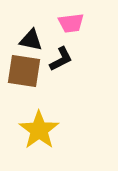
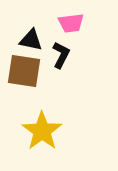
black L-shape: moved 4 px up; rotated 36 degrees counterclockwise
yellow star: moved 3 px right, 1 px down
